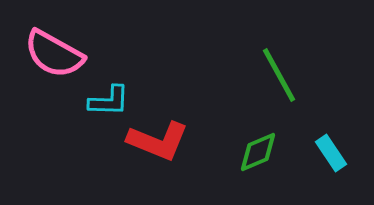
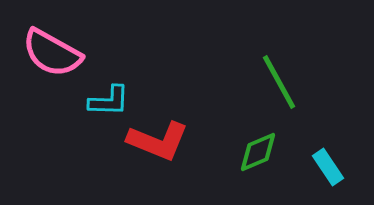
pink semicircle: moved 2 px left, 1 px up
green line: moved 7 px down
cyan rectangle: moved 3 px left, 14 px down
